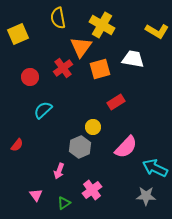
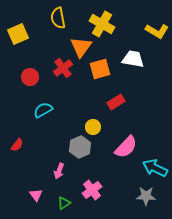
yellow cross: moved 1 px up
cyan semicircle: rotated 12 degrees clockwise
